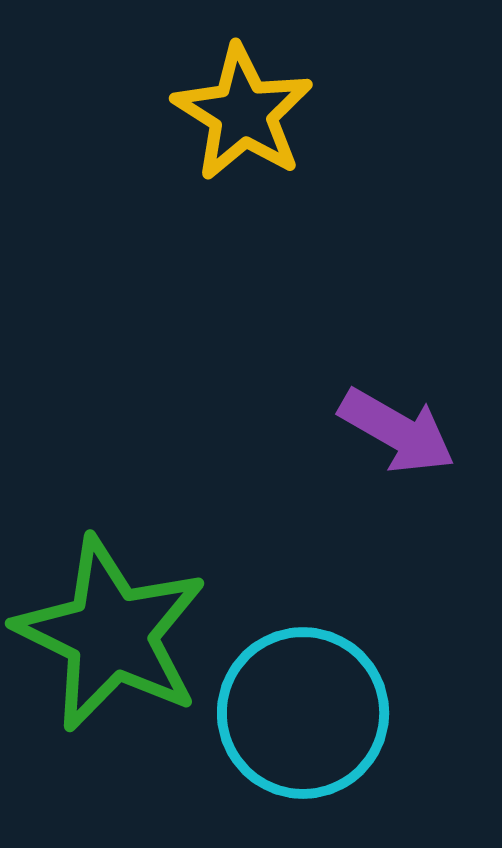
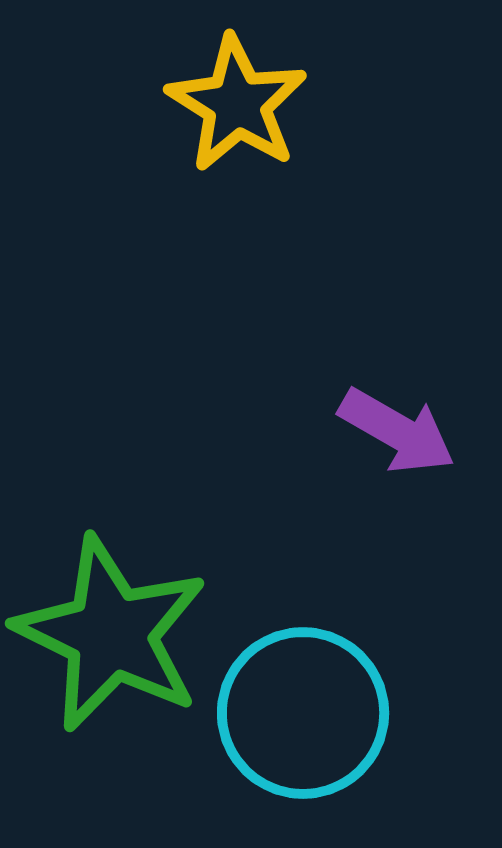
yellow star: moved 6 px left, 9 px up
